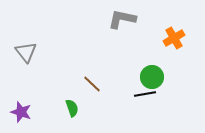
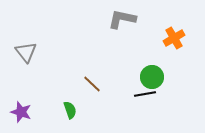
green semicircle: moved 2 px left, 2 px down
